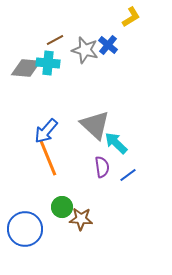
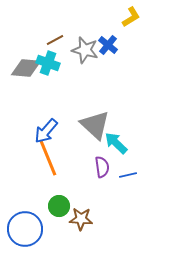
cyan cross: rotated 15 degrees clockwise
blue line: rotated 24 degrees clockwise
green circle: moved 3 px left, 1 px up
